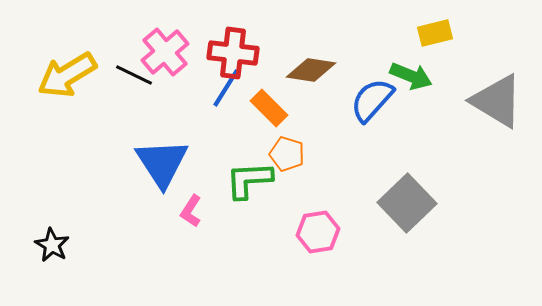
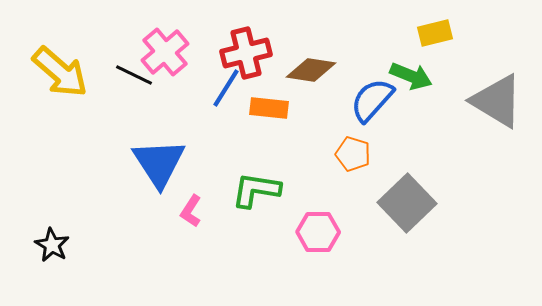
red cross: moved 13 px right; rotated 21 degrees counterclockwise
yellow arrow: moved 7 px left, 3 px up; rotated 108 degrees counterclockwise
orange rectangle: rotated 39 degrees counterclockwise
orange pentagon: moved 66 px right
blue triangle: moved 3 px left
green L-shape: moved 7 px right, 10 px down; rotated 12 degrees clockwise
pink hexagon: rotated 9 degrees clockwise
